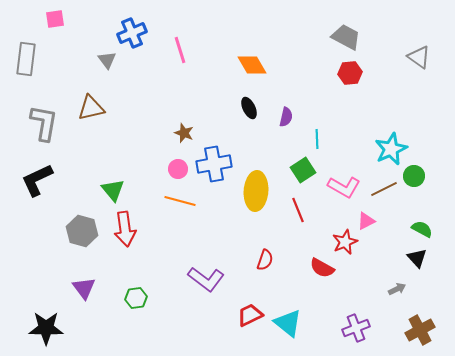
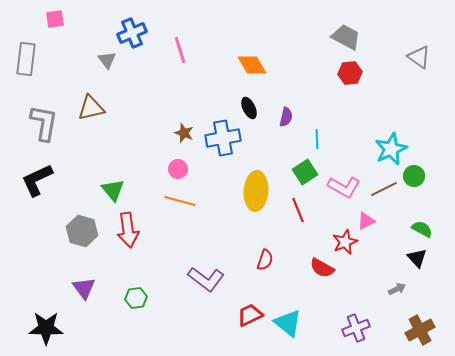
blue cross at (214, 164): moved 9 px right, 26 px up
green square at (303, 170): moved 2 px right, 2 px down
red arrow at (125, 229): moved 3 px right, 1 px down
